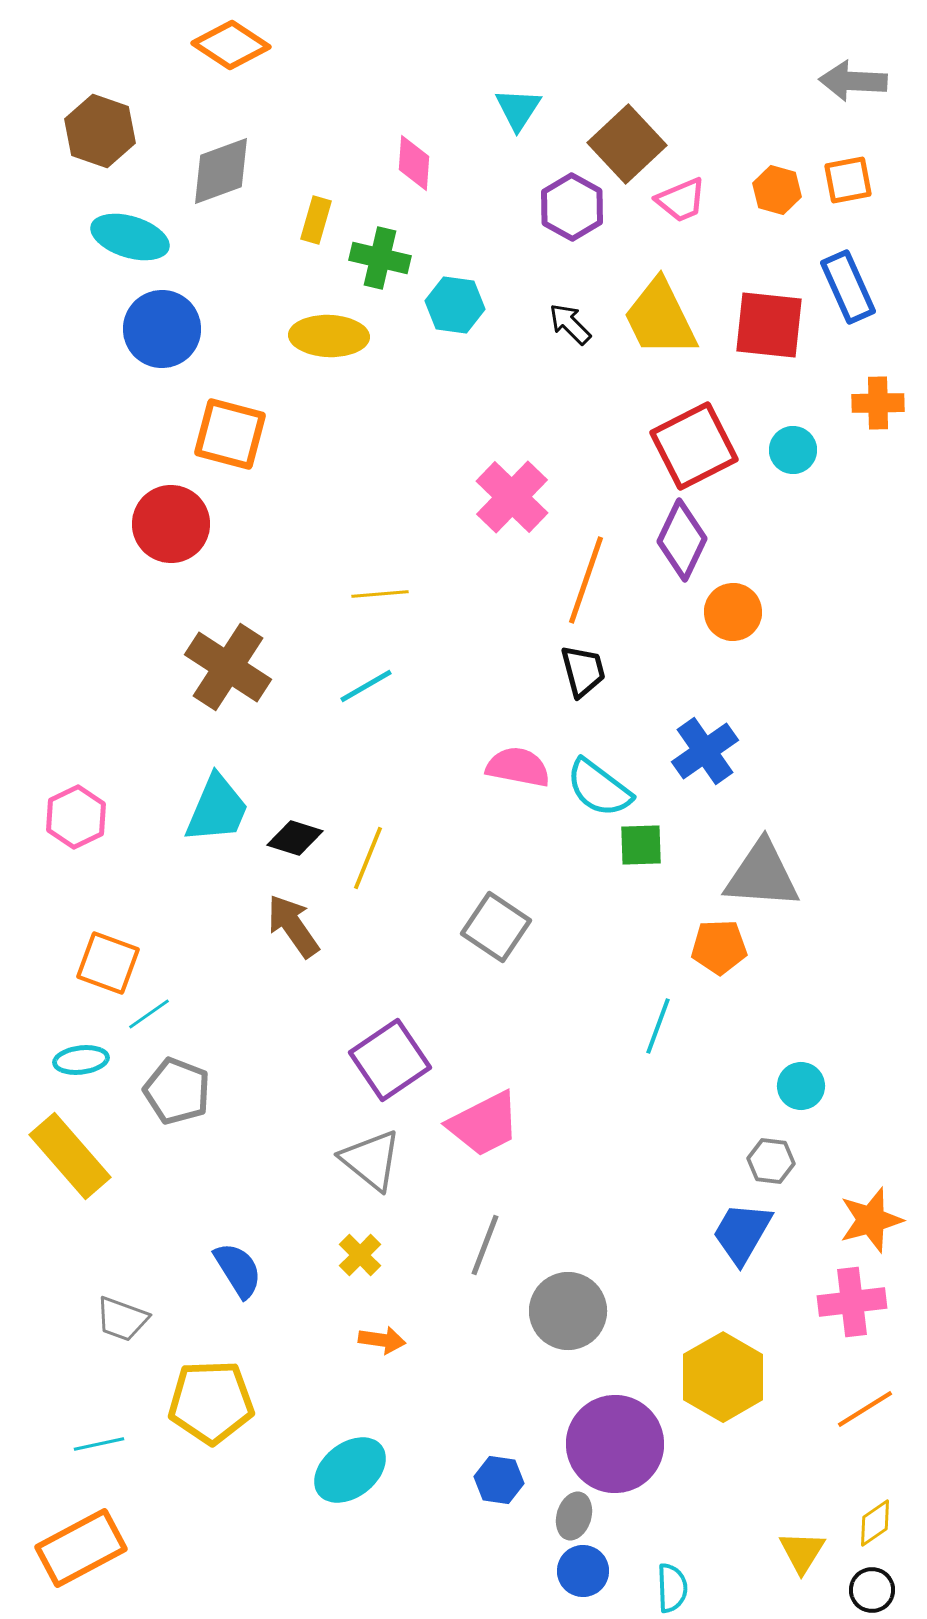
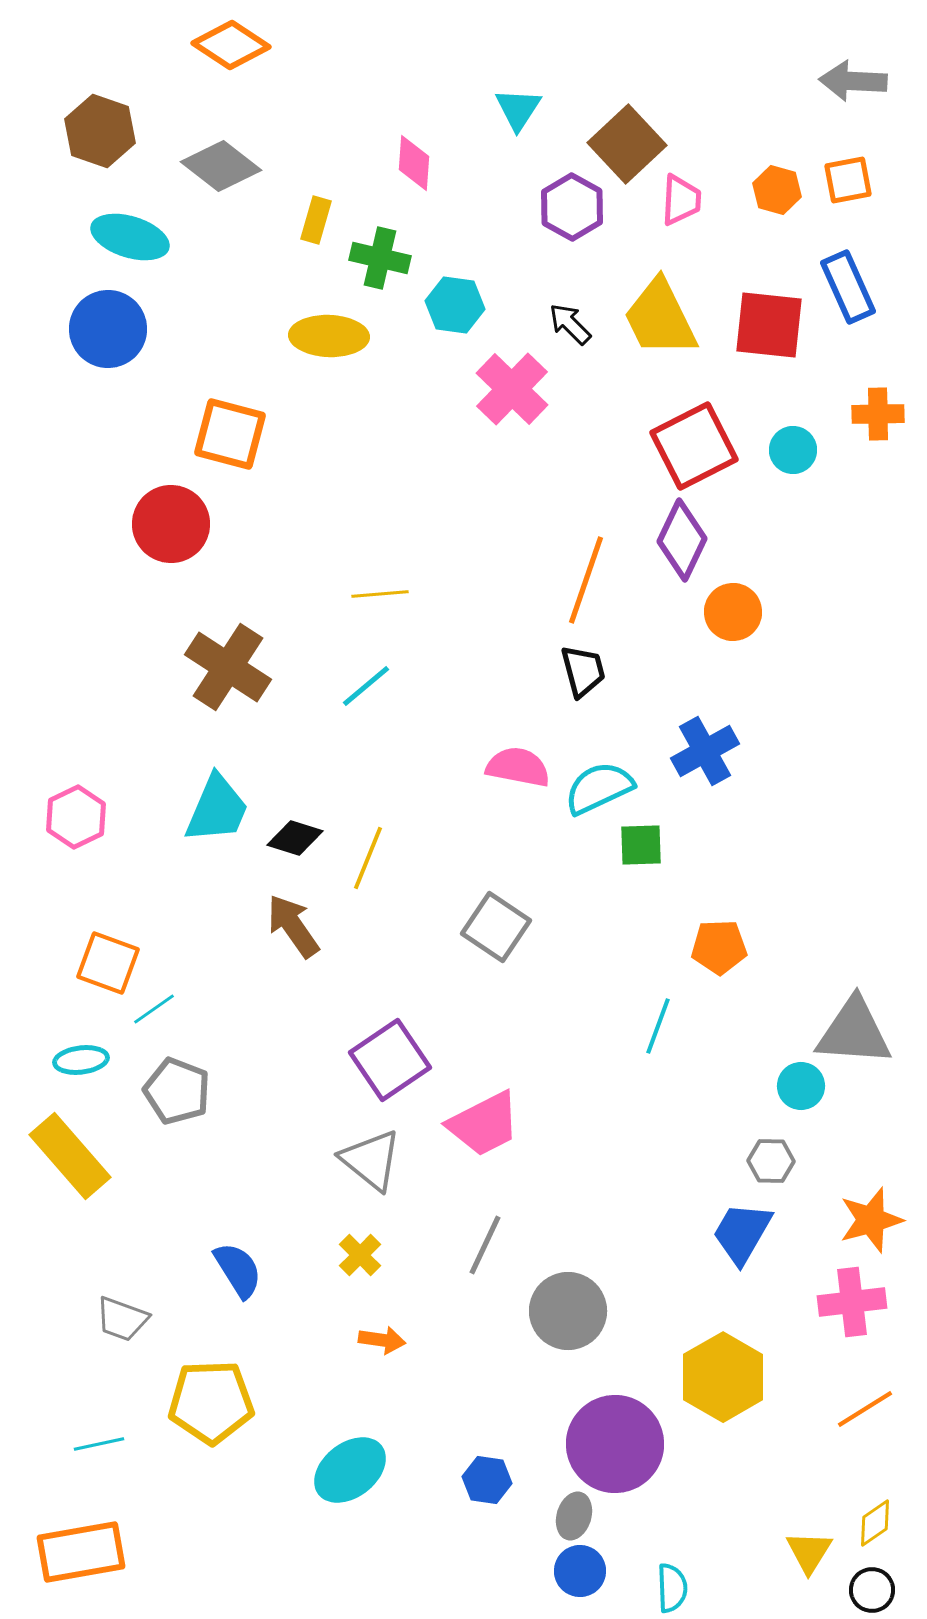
gray diamond at (221, 171): moved 5 px up; rotated 58 degrees clockwise
pink trapezoid at (681, 200): rotated 64 degrees counterclockwise
blue circle at (162, 329): moved 54 px left
orange cross at (878, 403): moved 11 px down
pink cross at (512, 497): moved 108 px up
cyan line at (366, 686): rotated 10 degrees counterclockwise
blue cross at (705, 751): rotated 6 degrees clockwise
cyan semicircle at (599, 788): rotated 118 degrees clockwise
gray triangle at (762, 875): moved 92 px right, 157 px down
cyan line at (149, 1014): moved 5 px right, 5 px up
gray hexagon at (771, 1161): rotated 6 degrees counterclockwise
gray line at (485, 1245): rotated 4 degrees clockwise
blue hexagon at (499, 1480): moved 12 px left
orange rectangle at (81, 1548): moved 4 px down; rotated 18 degrees clockwise
yellow triangle at (802, 1552): moved 7 px right
blue circle at (583, 1571): moved 3 px left
